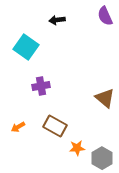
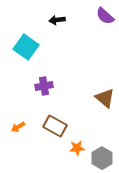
purple semicircle: rotated 24 degrees counterclockwise
purple cross: moved 3 px right
